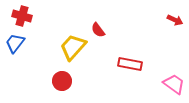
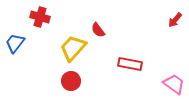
red cross: moved 18 px right, 1 px down
red arrow: rotated 105 degrees clockwise
yellow trapezoid: moved 1 px down
red circle: moved 9 px right
